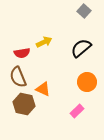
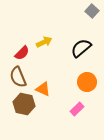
gray square: moved 8 px right
red semicircle: rotated 35 degrees counterclockwise
pink rectangle: moved 2 px up
